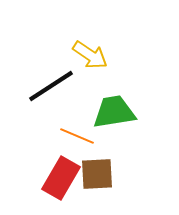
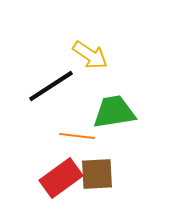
orange line: rotated 16 degrees counterclockwise
red rectangle: rotated 24 degrees clockwise
